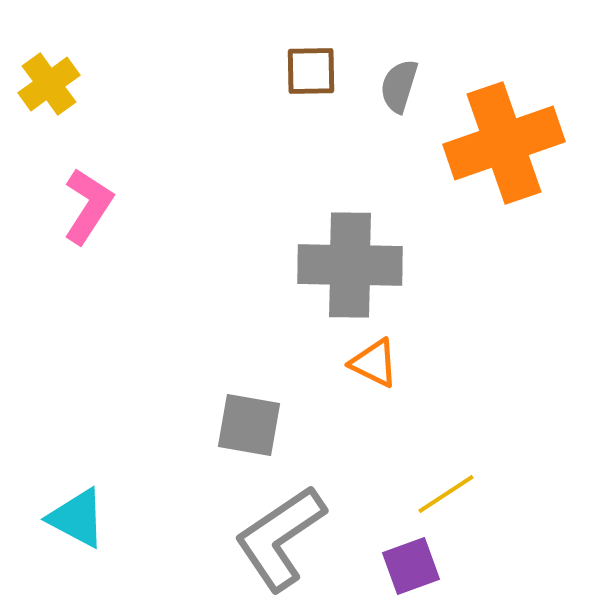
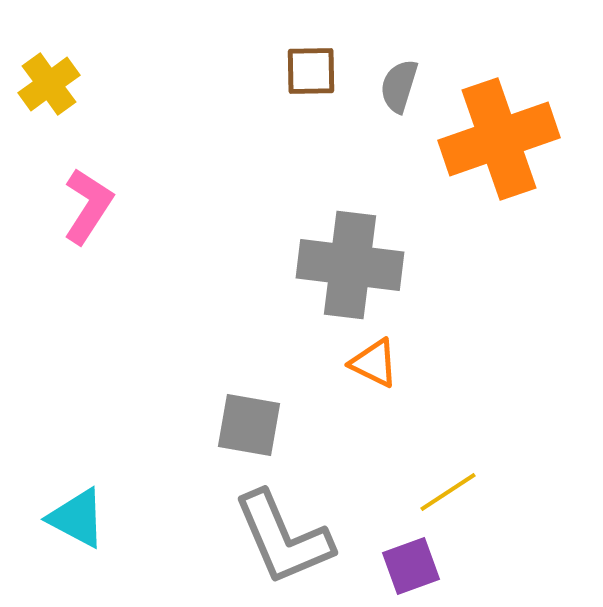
orange cross: moved 5 px left, 4 px up
gray cross: rotated 6 degrees clockwise
yellow line: moved 2 px right, 2 px up
gray L-shape: moved 3 px right; rotated 79 degrees counterclockwise
